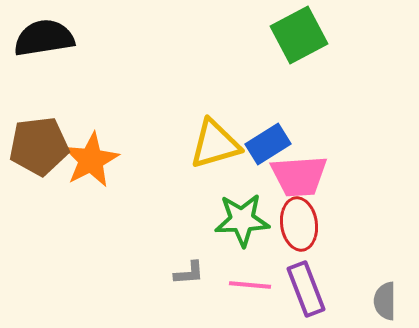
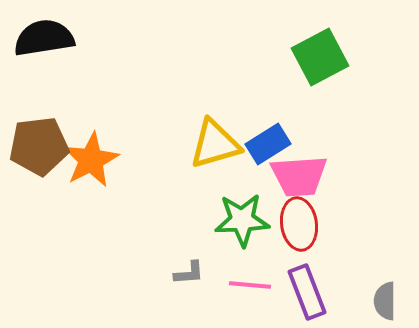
green square: moved 21 px right, 22 px down
purple rectangle: moved 1 px right, 3 px down
